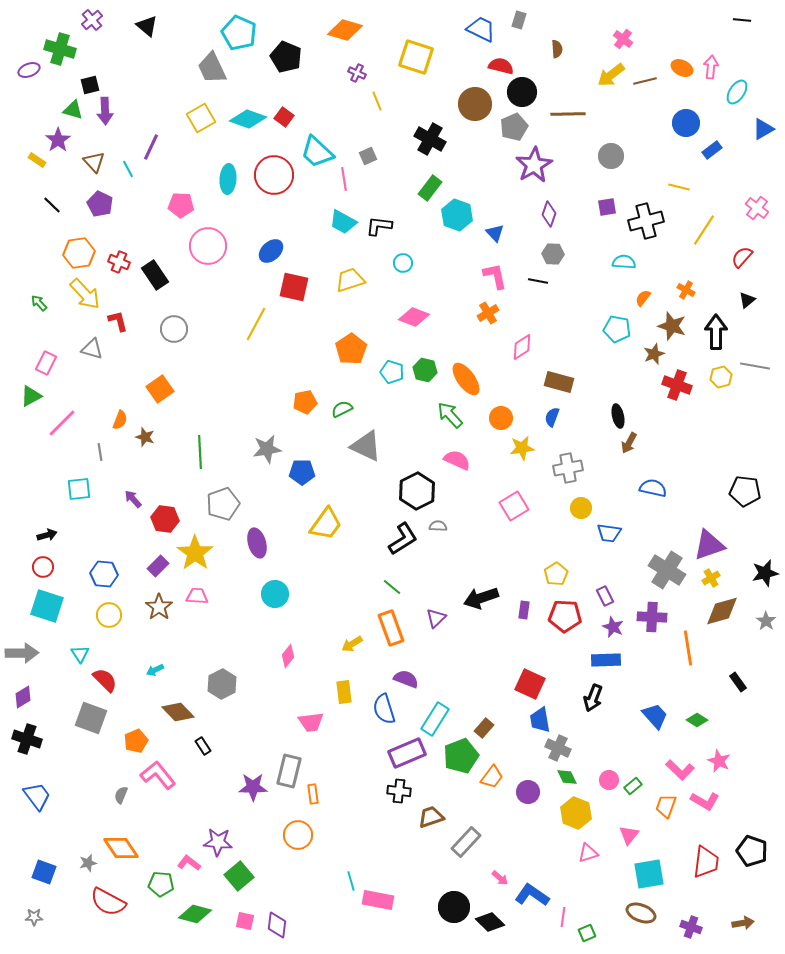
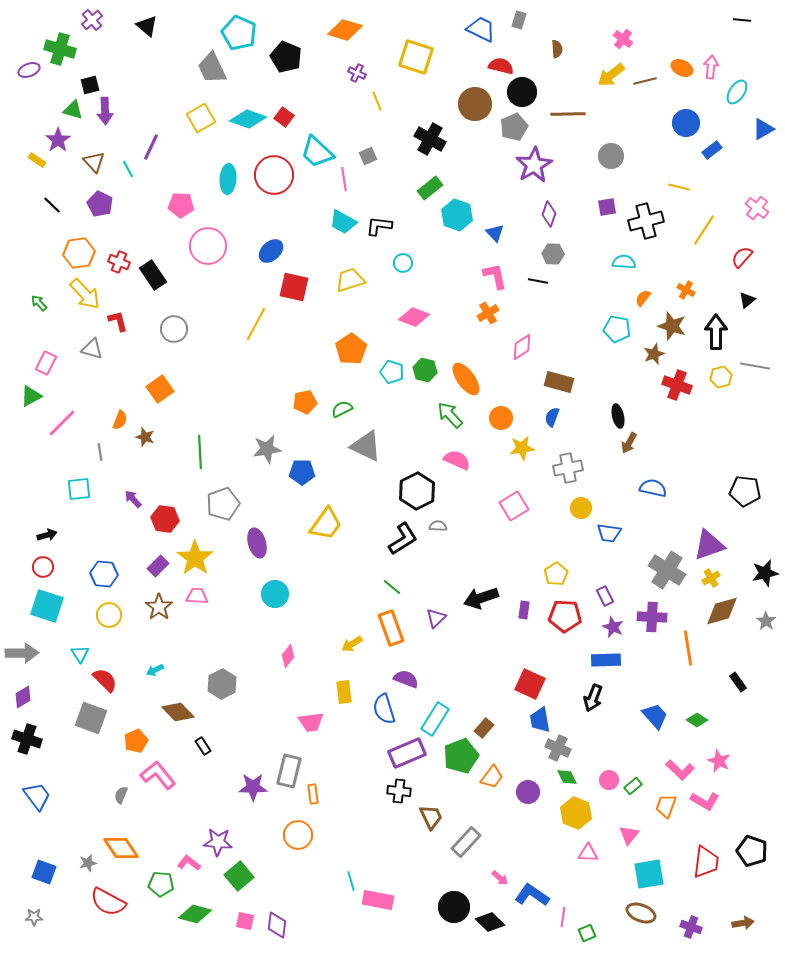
green rectangle at (430, 188): rotated 15 degrees clockwise
black rectangle at (155, 275): moved 2 px left
yellow star at (195, 553): moved 5 px down
brown trapezoid at (431, 817): rotated 84 degrees clockwise
pink triangle at (588, 853): rotated 20 degrees clockwise
